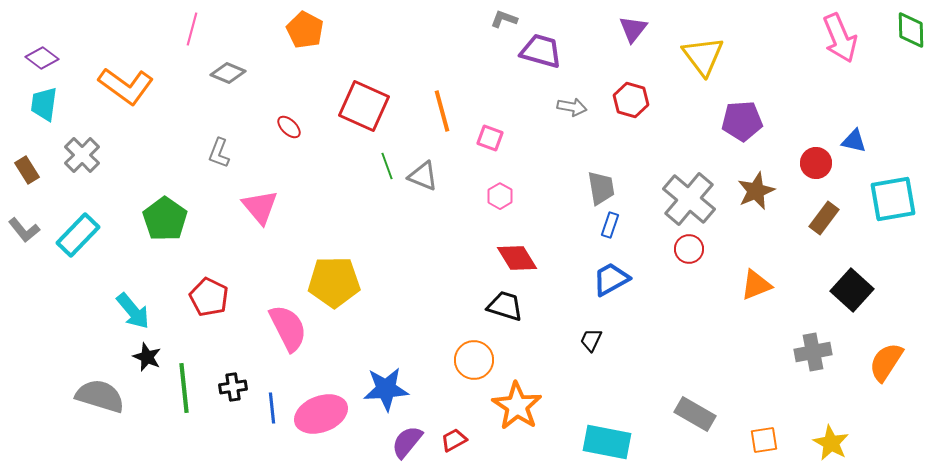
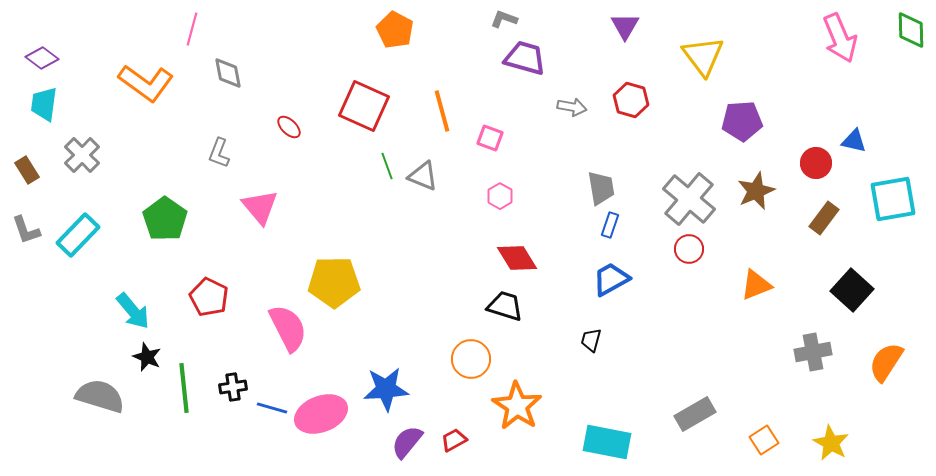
purple triangle at (633, 29): moved 8 px left, 3 px up; rotated 8 degrees counterclockwise
orange pentagon at (305, 30): moved 90 px right
purple trapezoid at (541, 51): moved 16 px left, 7 px down
gray diamond at (228, 73): rotated 56 degrees clockwise
orange L-shape at (126, 86): moved 20 px right, 3 px up
gray L-shape at (24, 230): moved 2 px right; rotated 20 degrees clockwise
black trapezoid at (591, 340): rotated 10 degrees counterclockwise
orange circle at (474, 360): moved 3 px left, 1 px up
blue line at (272, 408): rotated 68 degrees counterclockwise
gray rectangle at (695, 414): rotated 60 degrees counterclockwise
orange square at (764, 440): rotated 24 degrees counterclockwise
